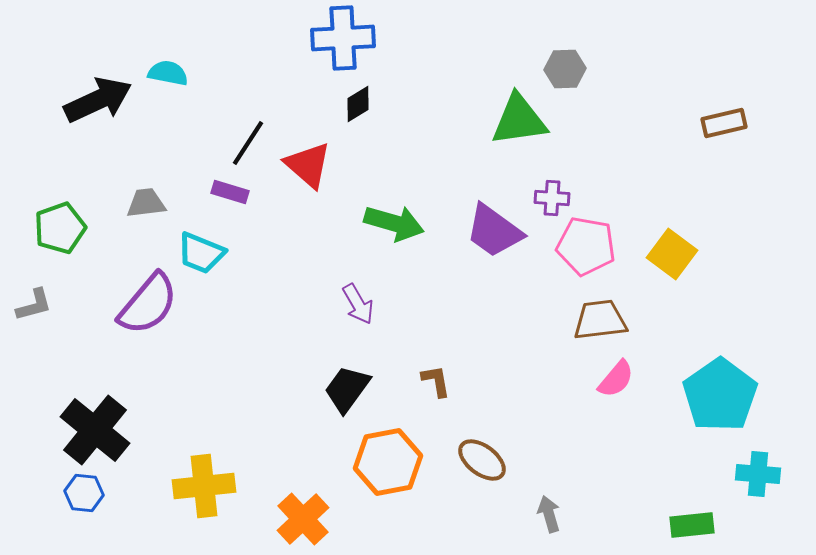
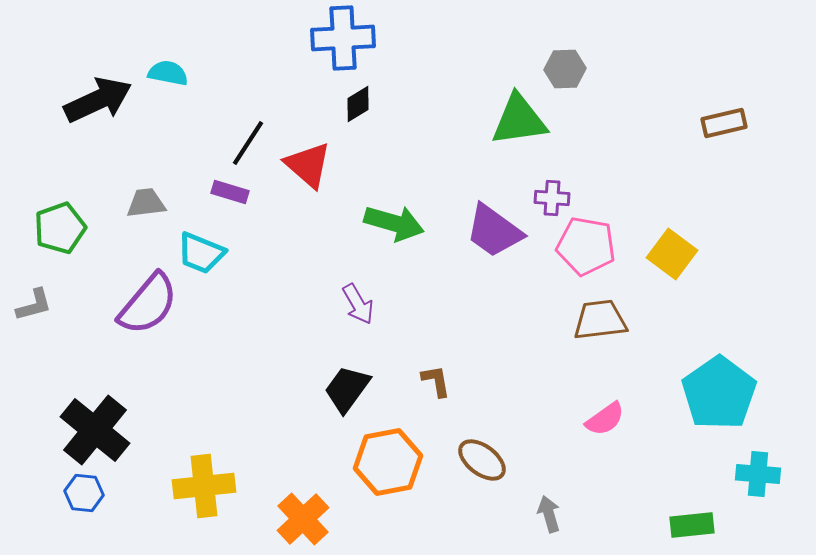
pink semicircle: moved 11 px left, 40 px down; rotated 15 degrees clockwise
cyan pentagon: moved 1 px left, 2 px up
